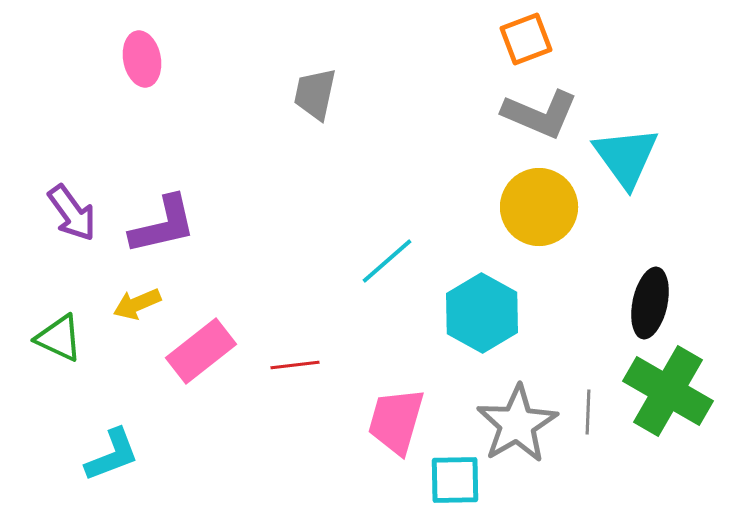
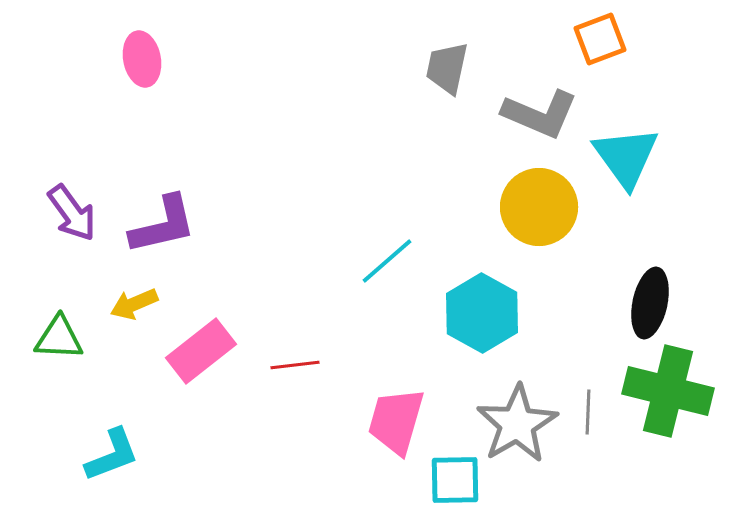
orange square: moved 74 px right
gray trapezoid: moved 132 px right, 26 px up
yellow arrow: moved 3 px left
green triangle: rotated 22 degrees counterclockwise
green cross: rotated 16 degrees counterclockwise
